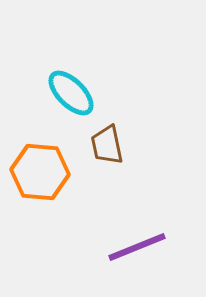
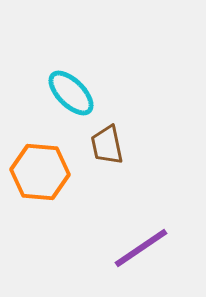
purple line: moved 4 px right, 1 px down; rotated 12 degrees counterclockwise
